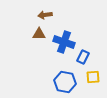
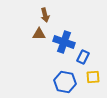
brown arrow: rotated 96 degrees counterclockwise
